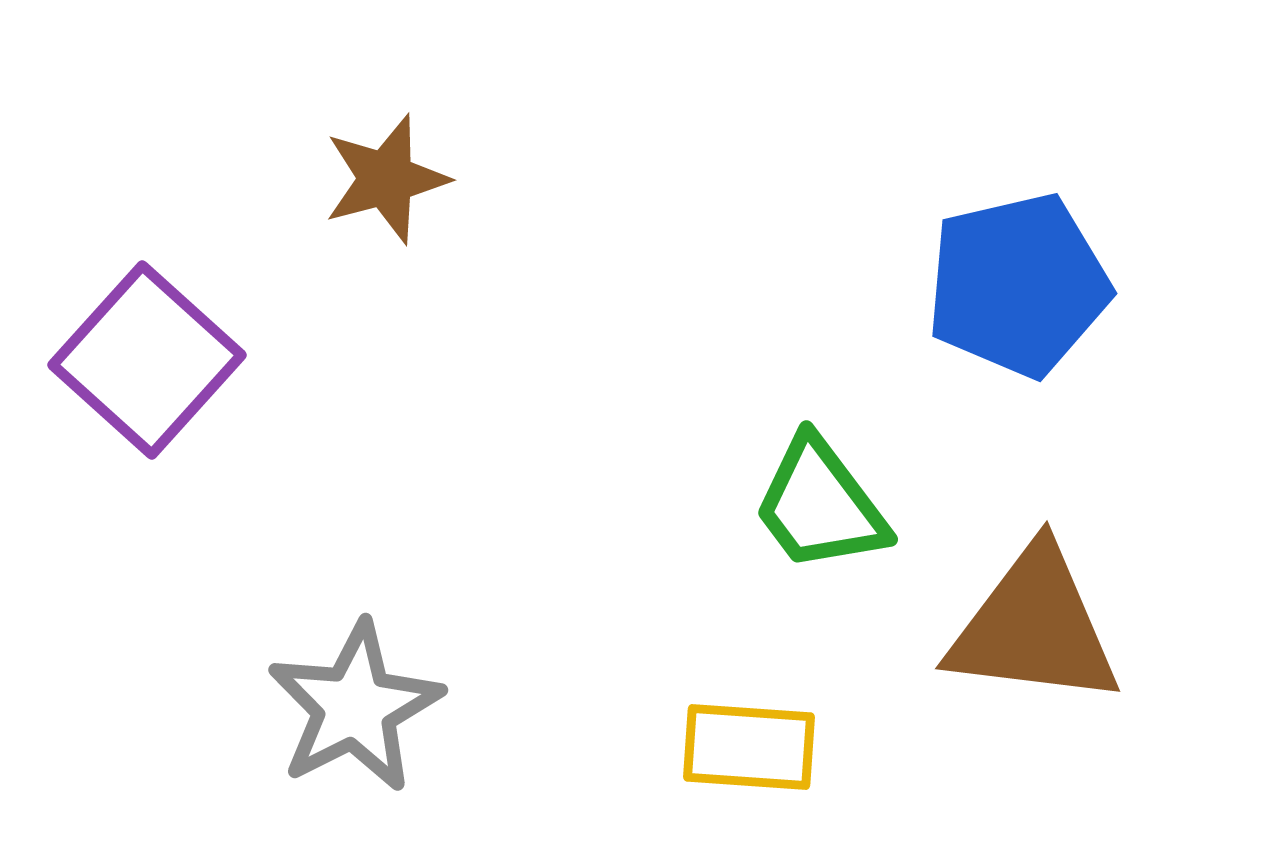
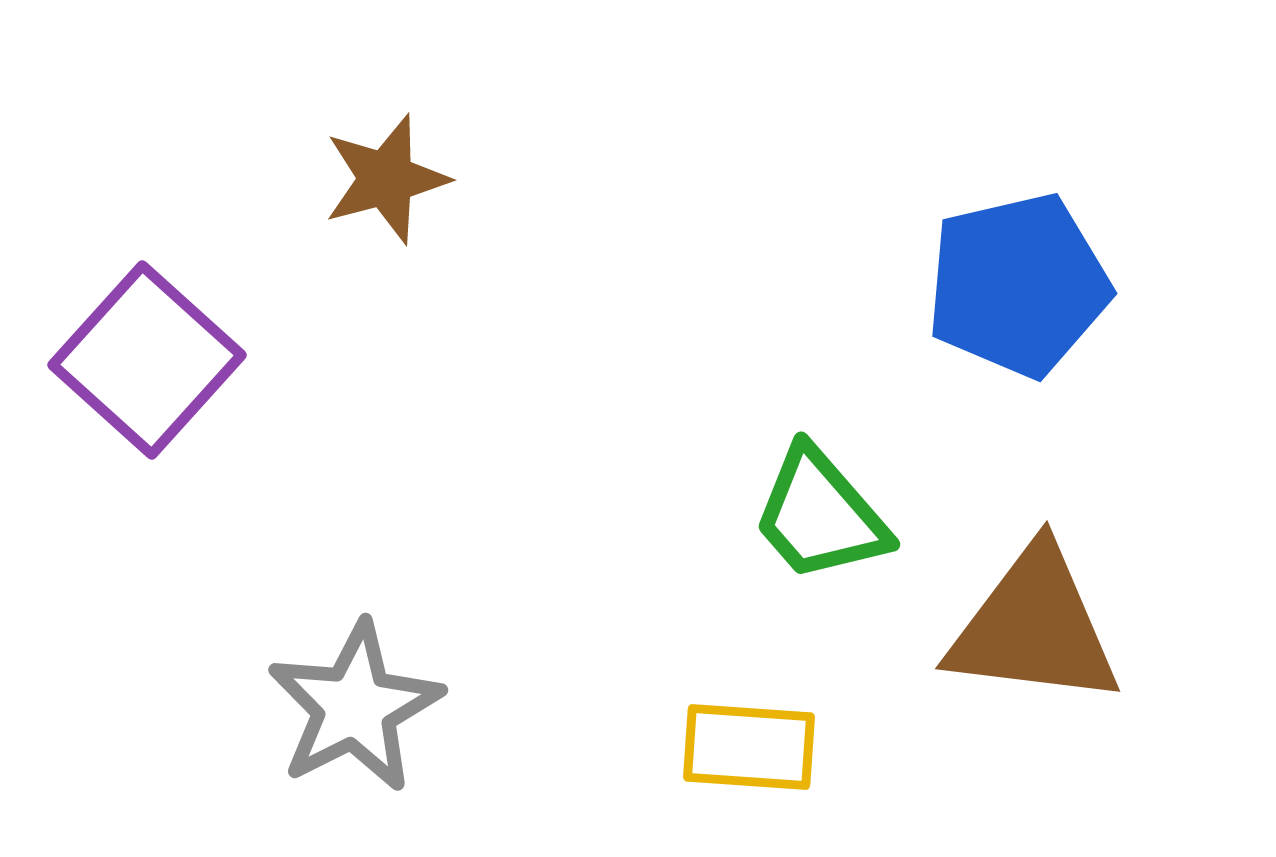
green trapezoid: moved 10 px down; rotated 4 degrees counterclockwise
